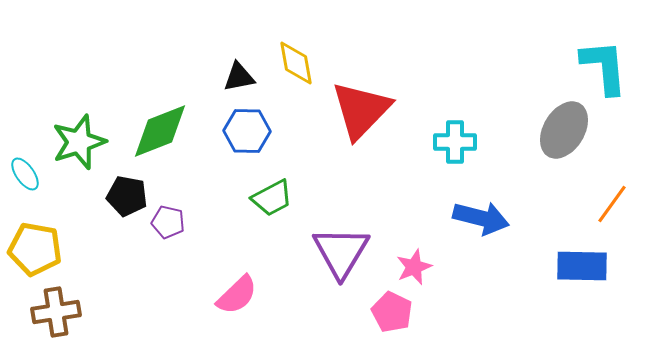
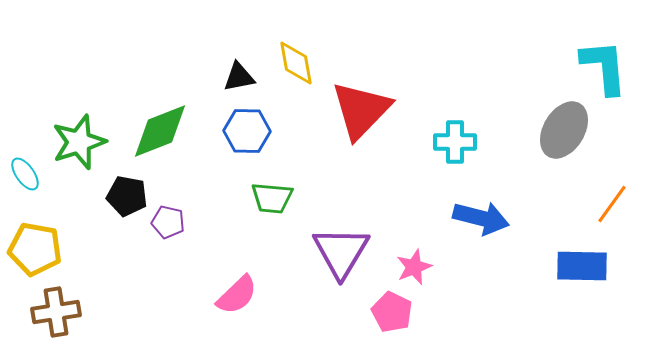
green trapezoid: rotated 33 degrees clockwise
